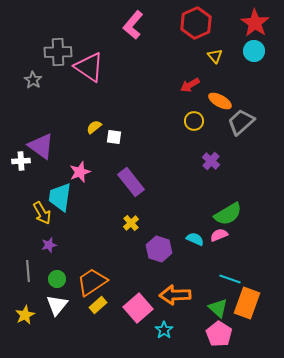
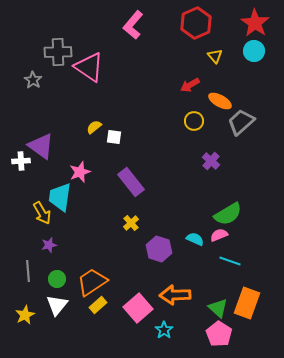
cyan line: moved 18 px up
